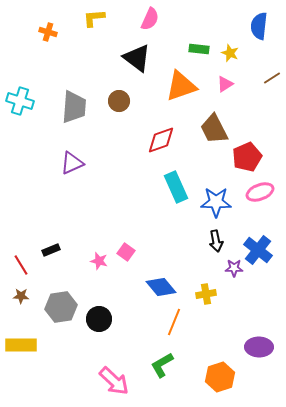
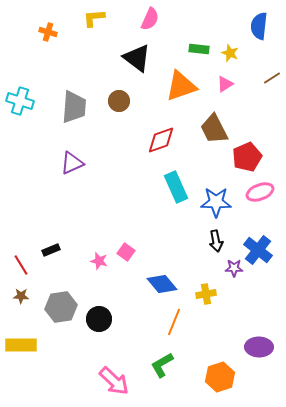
blue diamond: moved 1 px right, 3 px up
